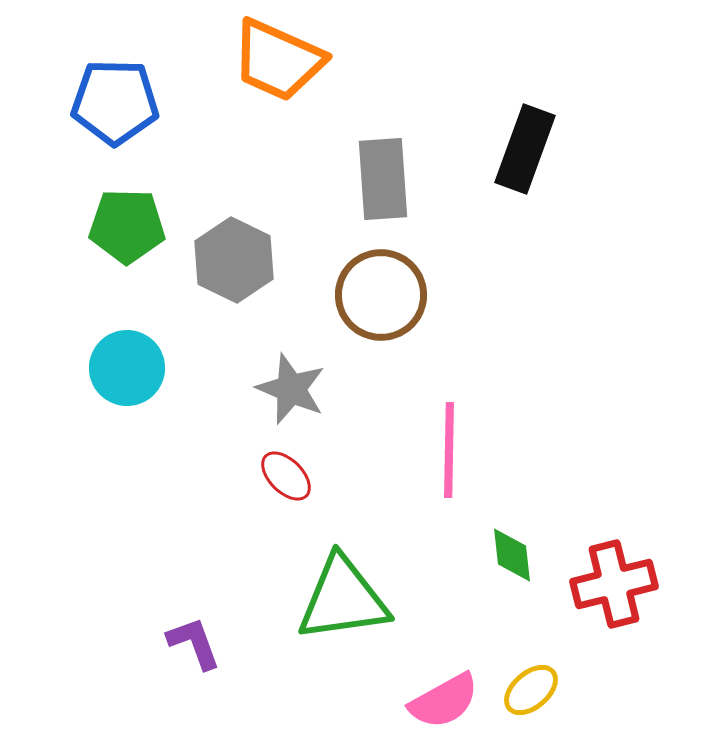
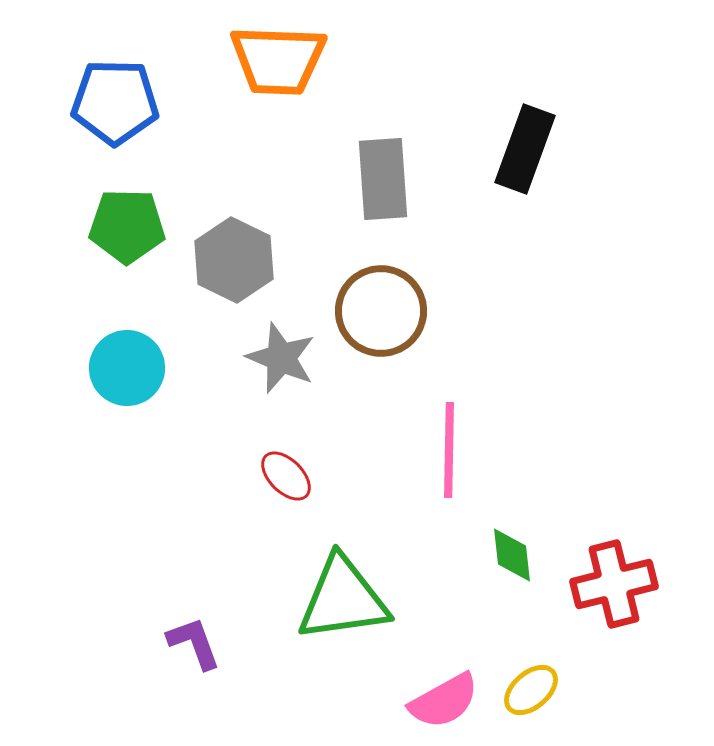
orange trapezoid: rotated 22 degrees counterclockwise
brown circle: moved 16 px down
gray star: moved 10 px left, 31 px up
